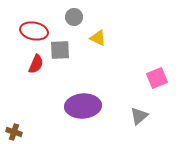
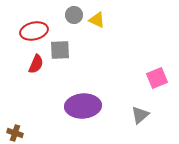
gray circle: moved 2 px up
red ellipse: rotated 24 degrees counterclockwise
yellow triangle: moved 1 px left, 18 px up
gray triangle: moved 1 px right, 1 px up
brown cross: moved 1 px right, 1 px down
